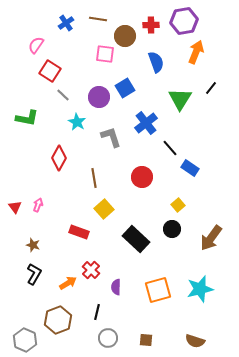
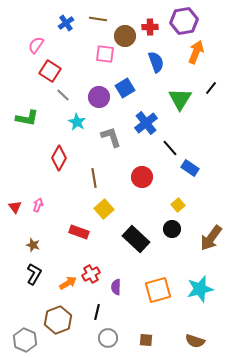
red cross at (151, 25): moved 1 px left, 2 px down
red cross at (91, 270): moved 4 px down; rotated 18 degrees clockwise
